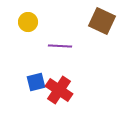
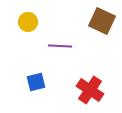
red cross: moved 31 px right
